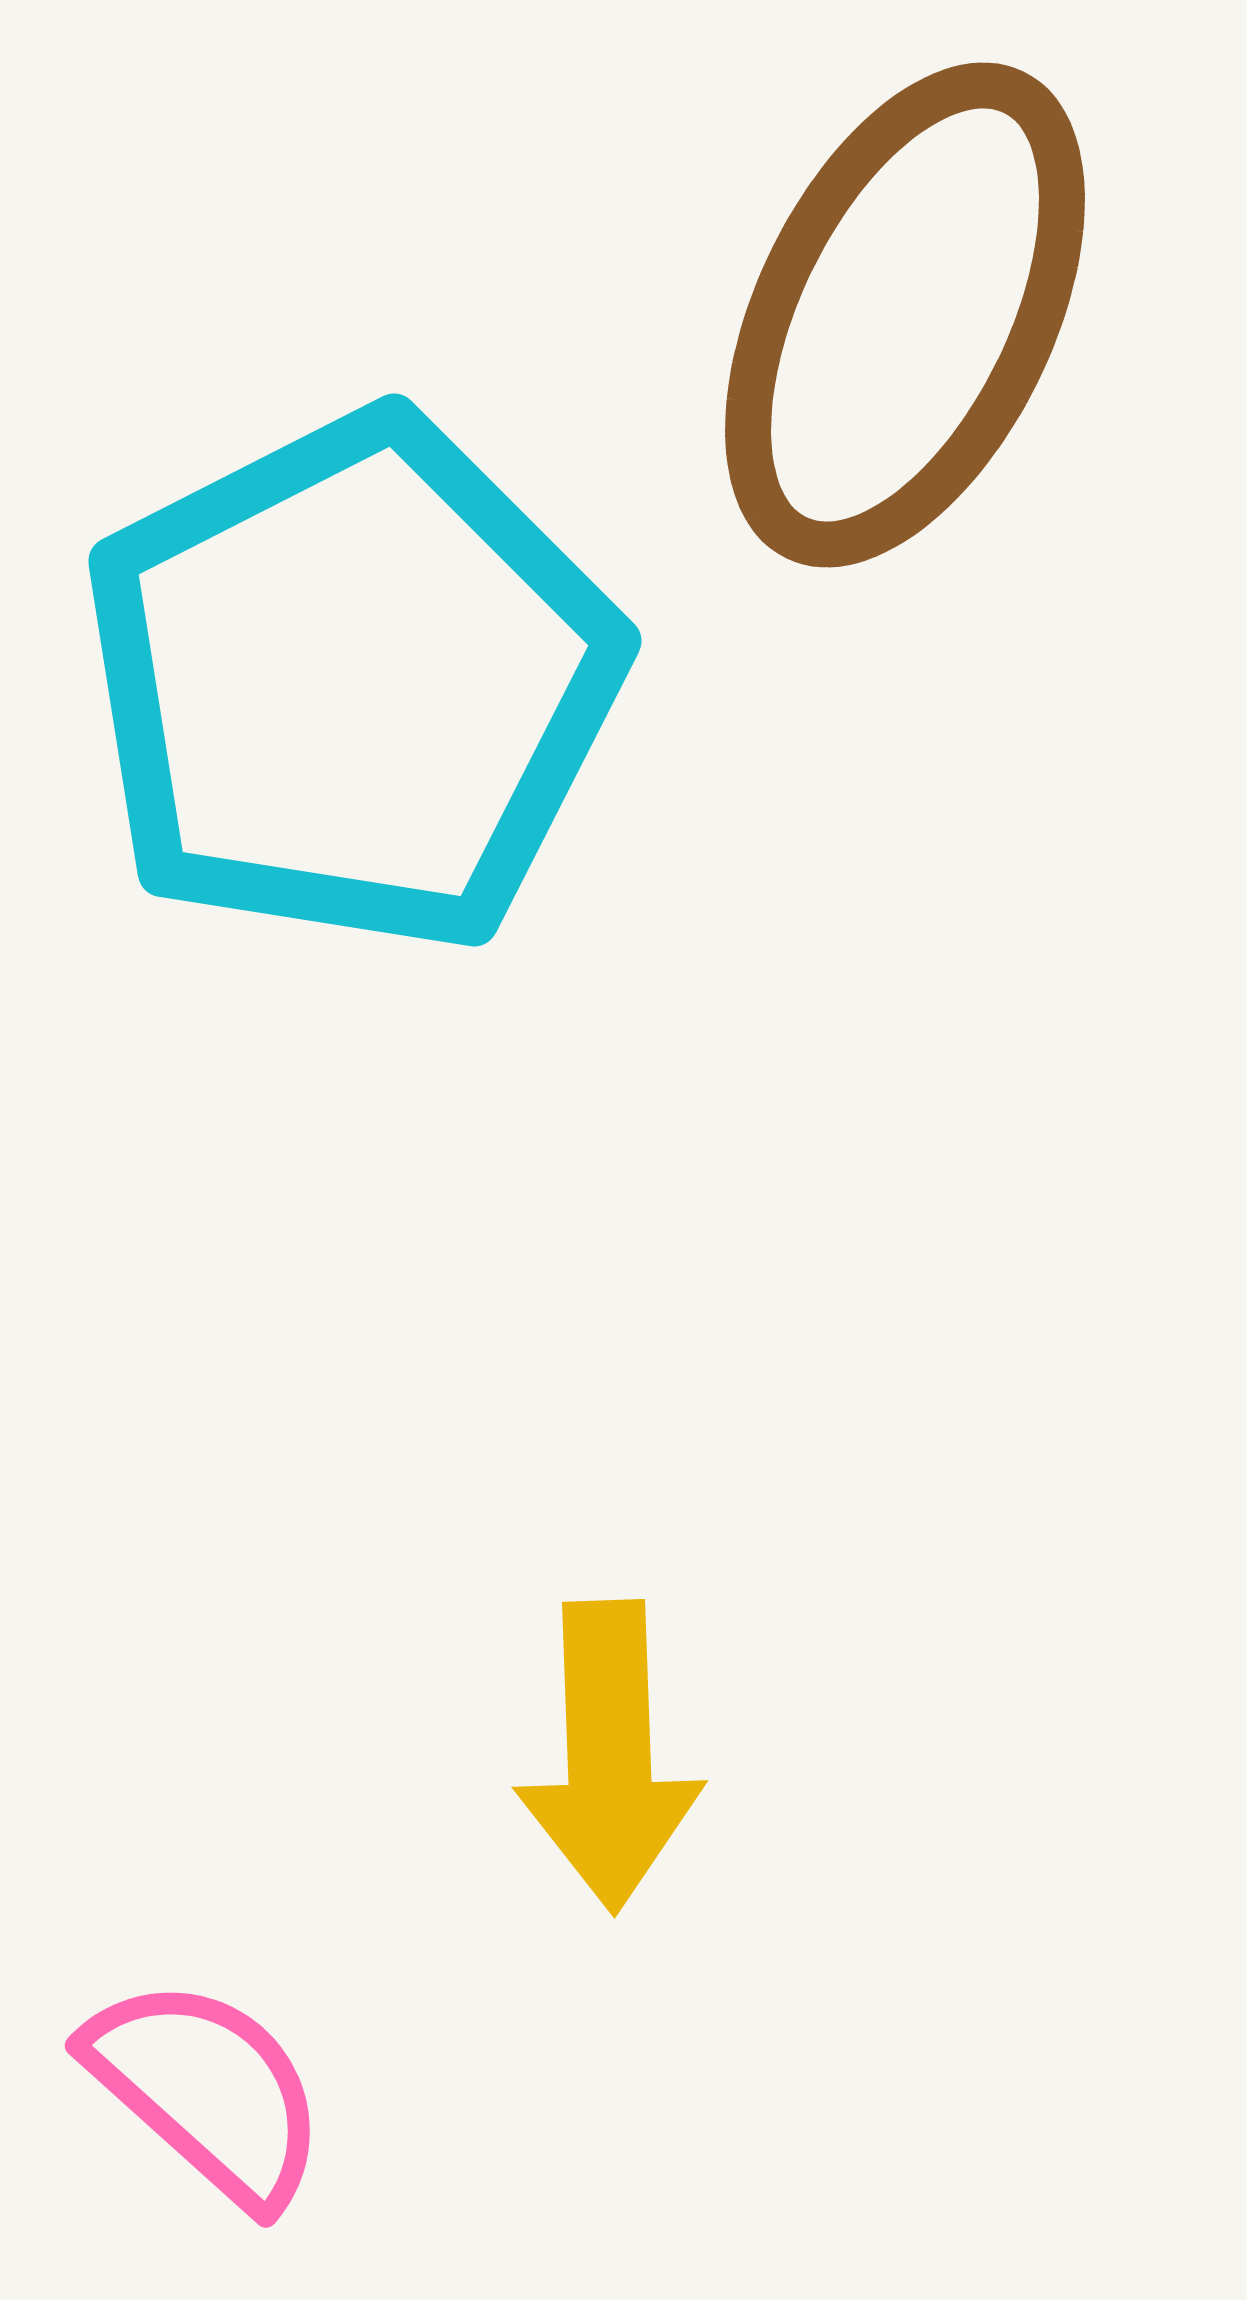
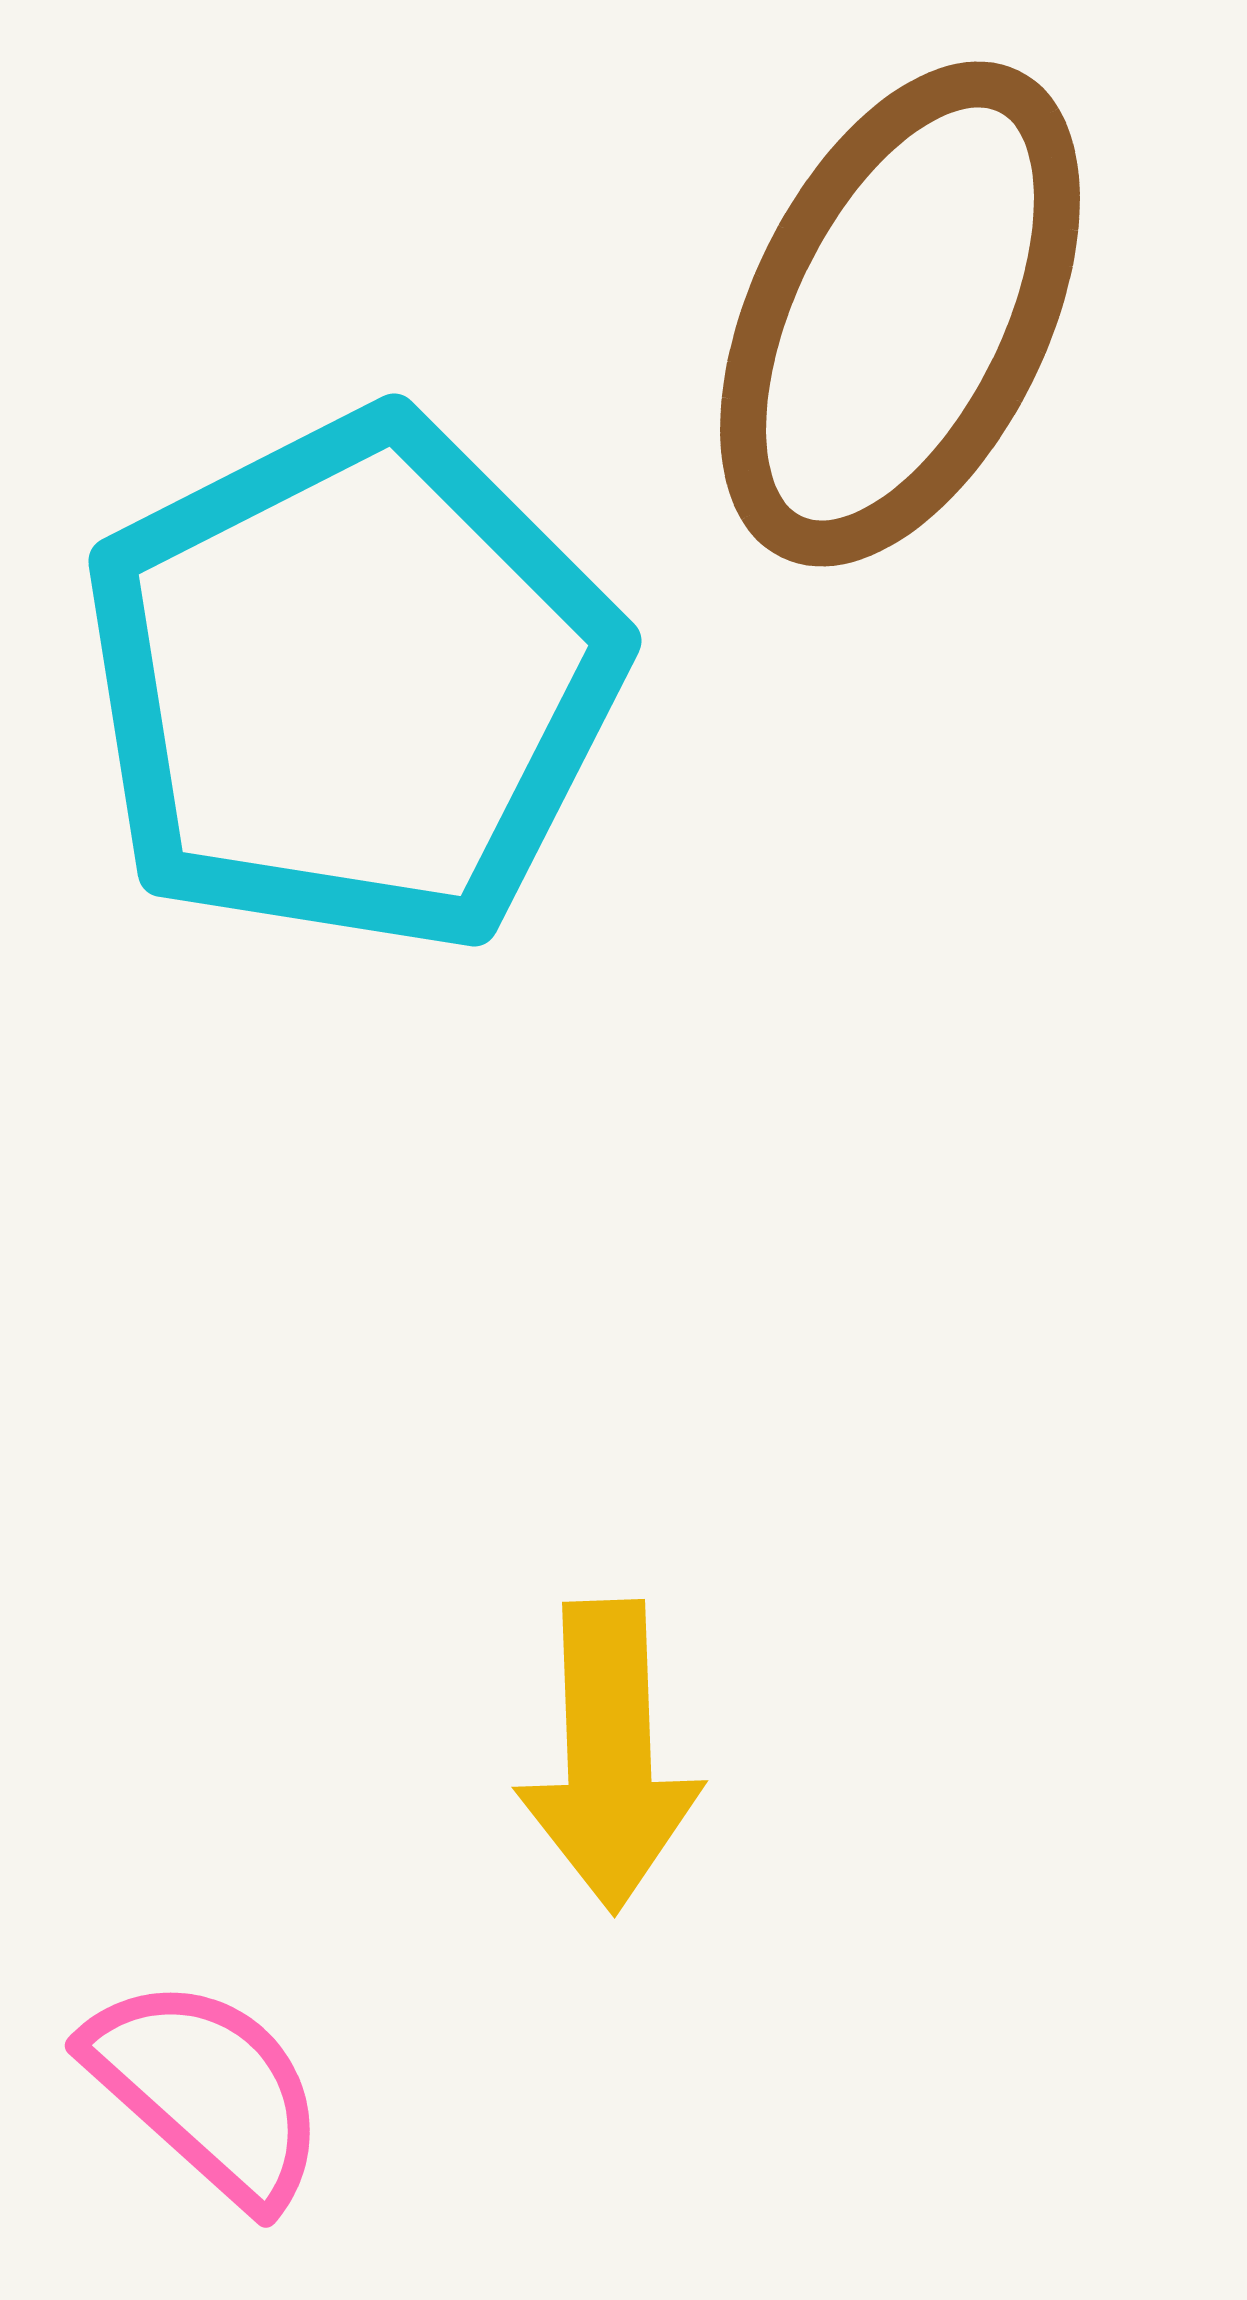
brown ellipse: moved 5 px left, 1 px up
